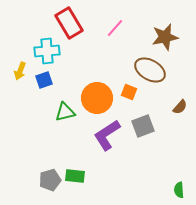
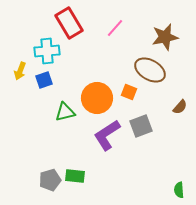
gray square: moved 2 px left
